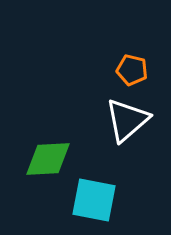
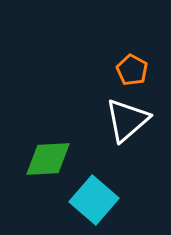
orange pentagon: rotated 16 degrees clockwise
cyan square: rotated 30 degrees clockwise
